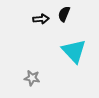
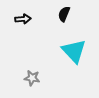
black arrow: moved 18 px left
